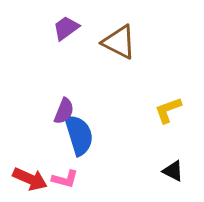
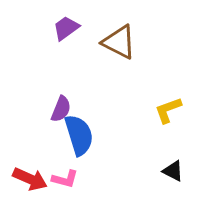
purple semicircle: moved 3 px left, 2 px up
